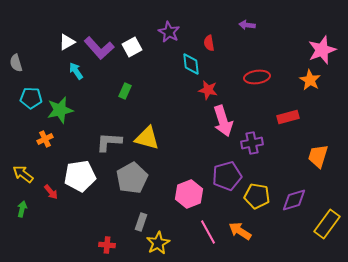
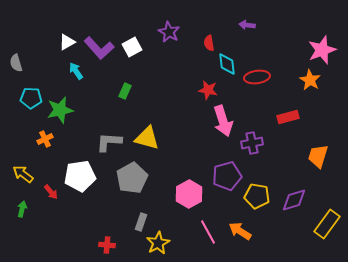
cyan diamond: moved 36 px right
pink hexagon: rotated 8 degrees counterclockwise
